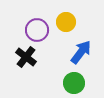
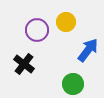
blue arrow: moved 7 px right, 2 px up
black cross: moved 2 px left, 7 px down
green circle: moved 1 px left, 1 px down
